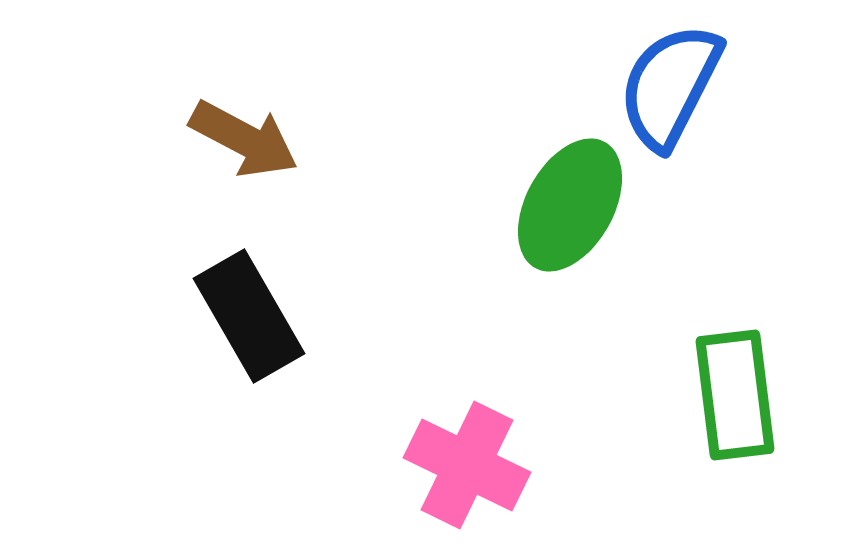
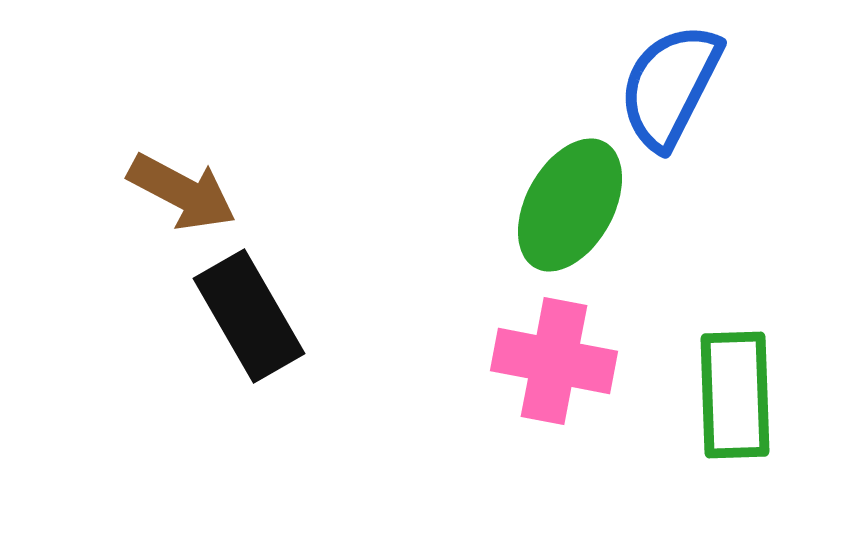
brown arrow: moved 62 px left, 53 px down
green rectangle: rotated 5 degrees clockwise
pink cross: moved 87 px right, 104 px up; rotated 15 degrees counterclockwise
